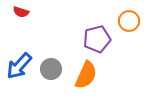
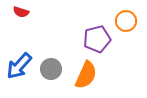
orange circle: moved 3 px left
